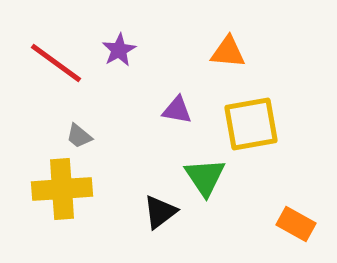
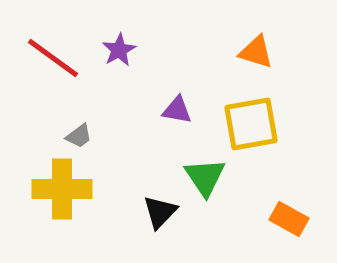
orange triangle: moved 28 px right; rotated 12 degrees clockwise
red line: moved 3 px left, 5 px up
gray trapezoid: rotated 76 degrees counterclockwise
yellow cross: rotated 4 degrees clockwise
black triangle: rotated 9 degrees counterclockwise
orange rectangle: moved 7 px left, 5 px up
